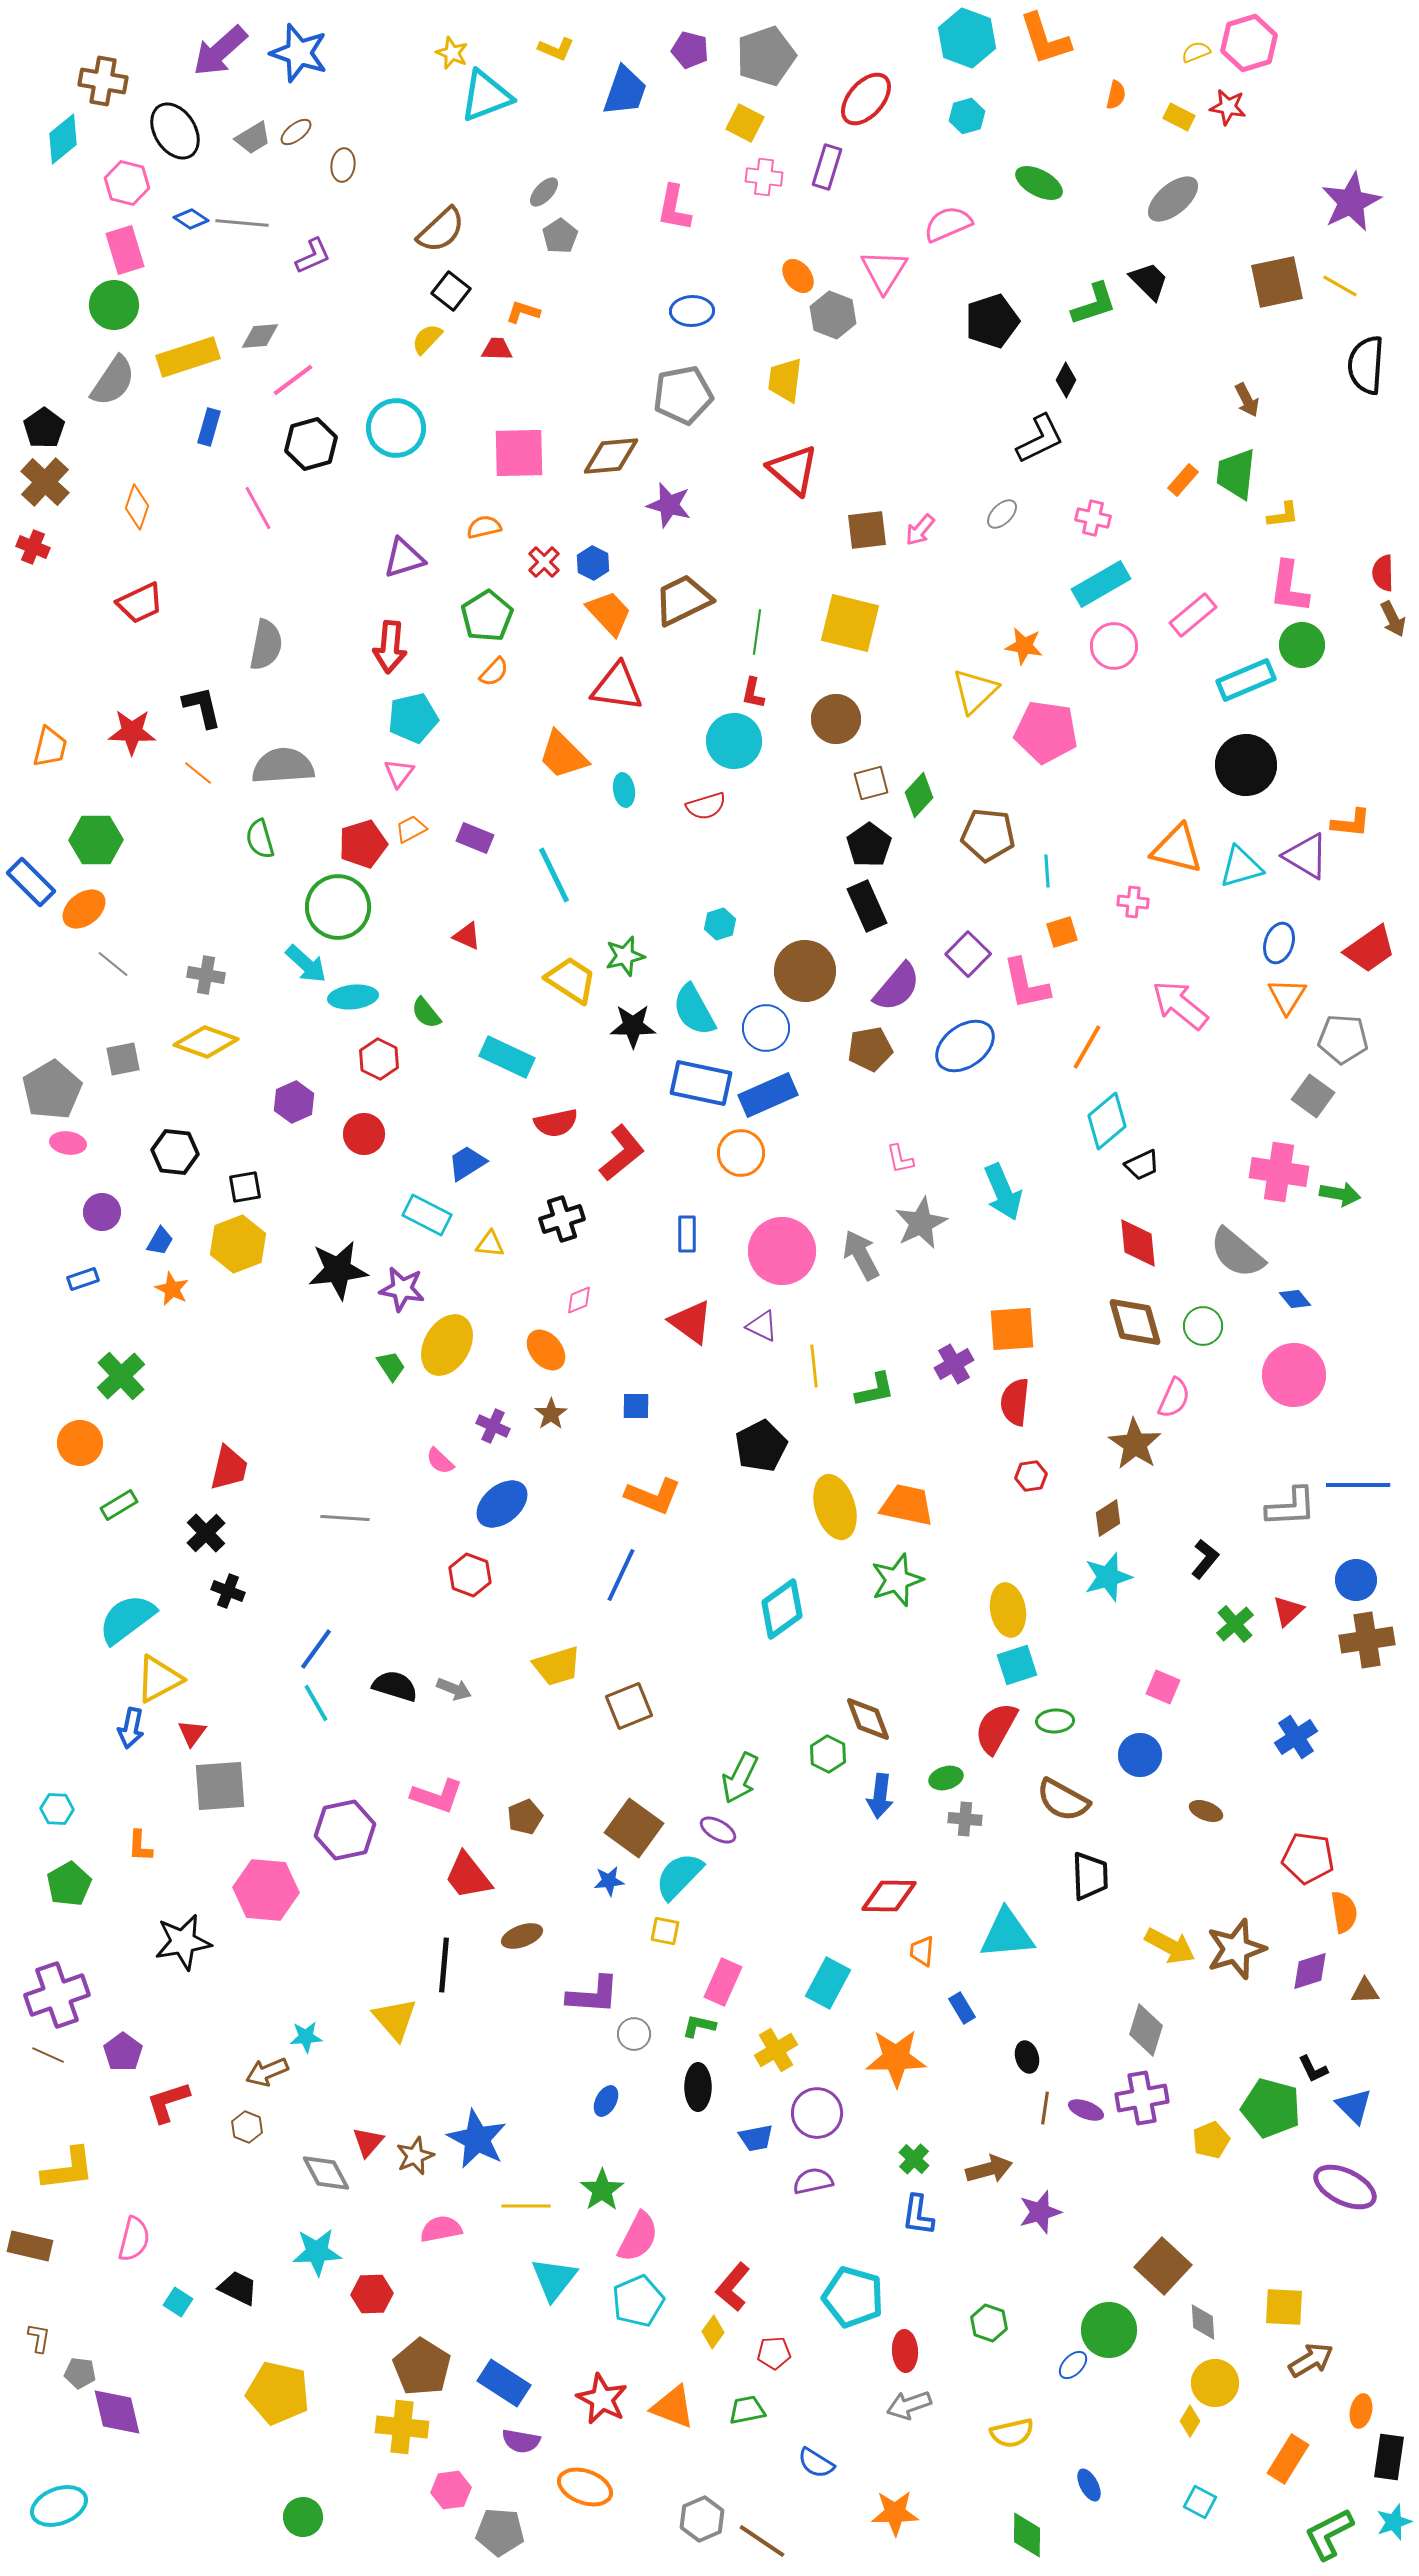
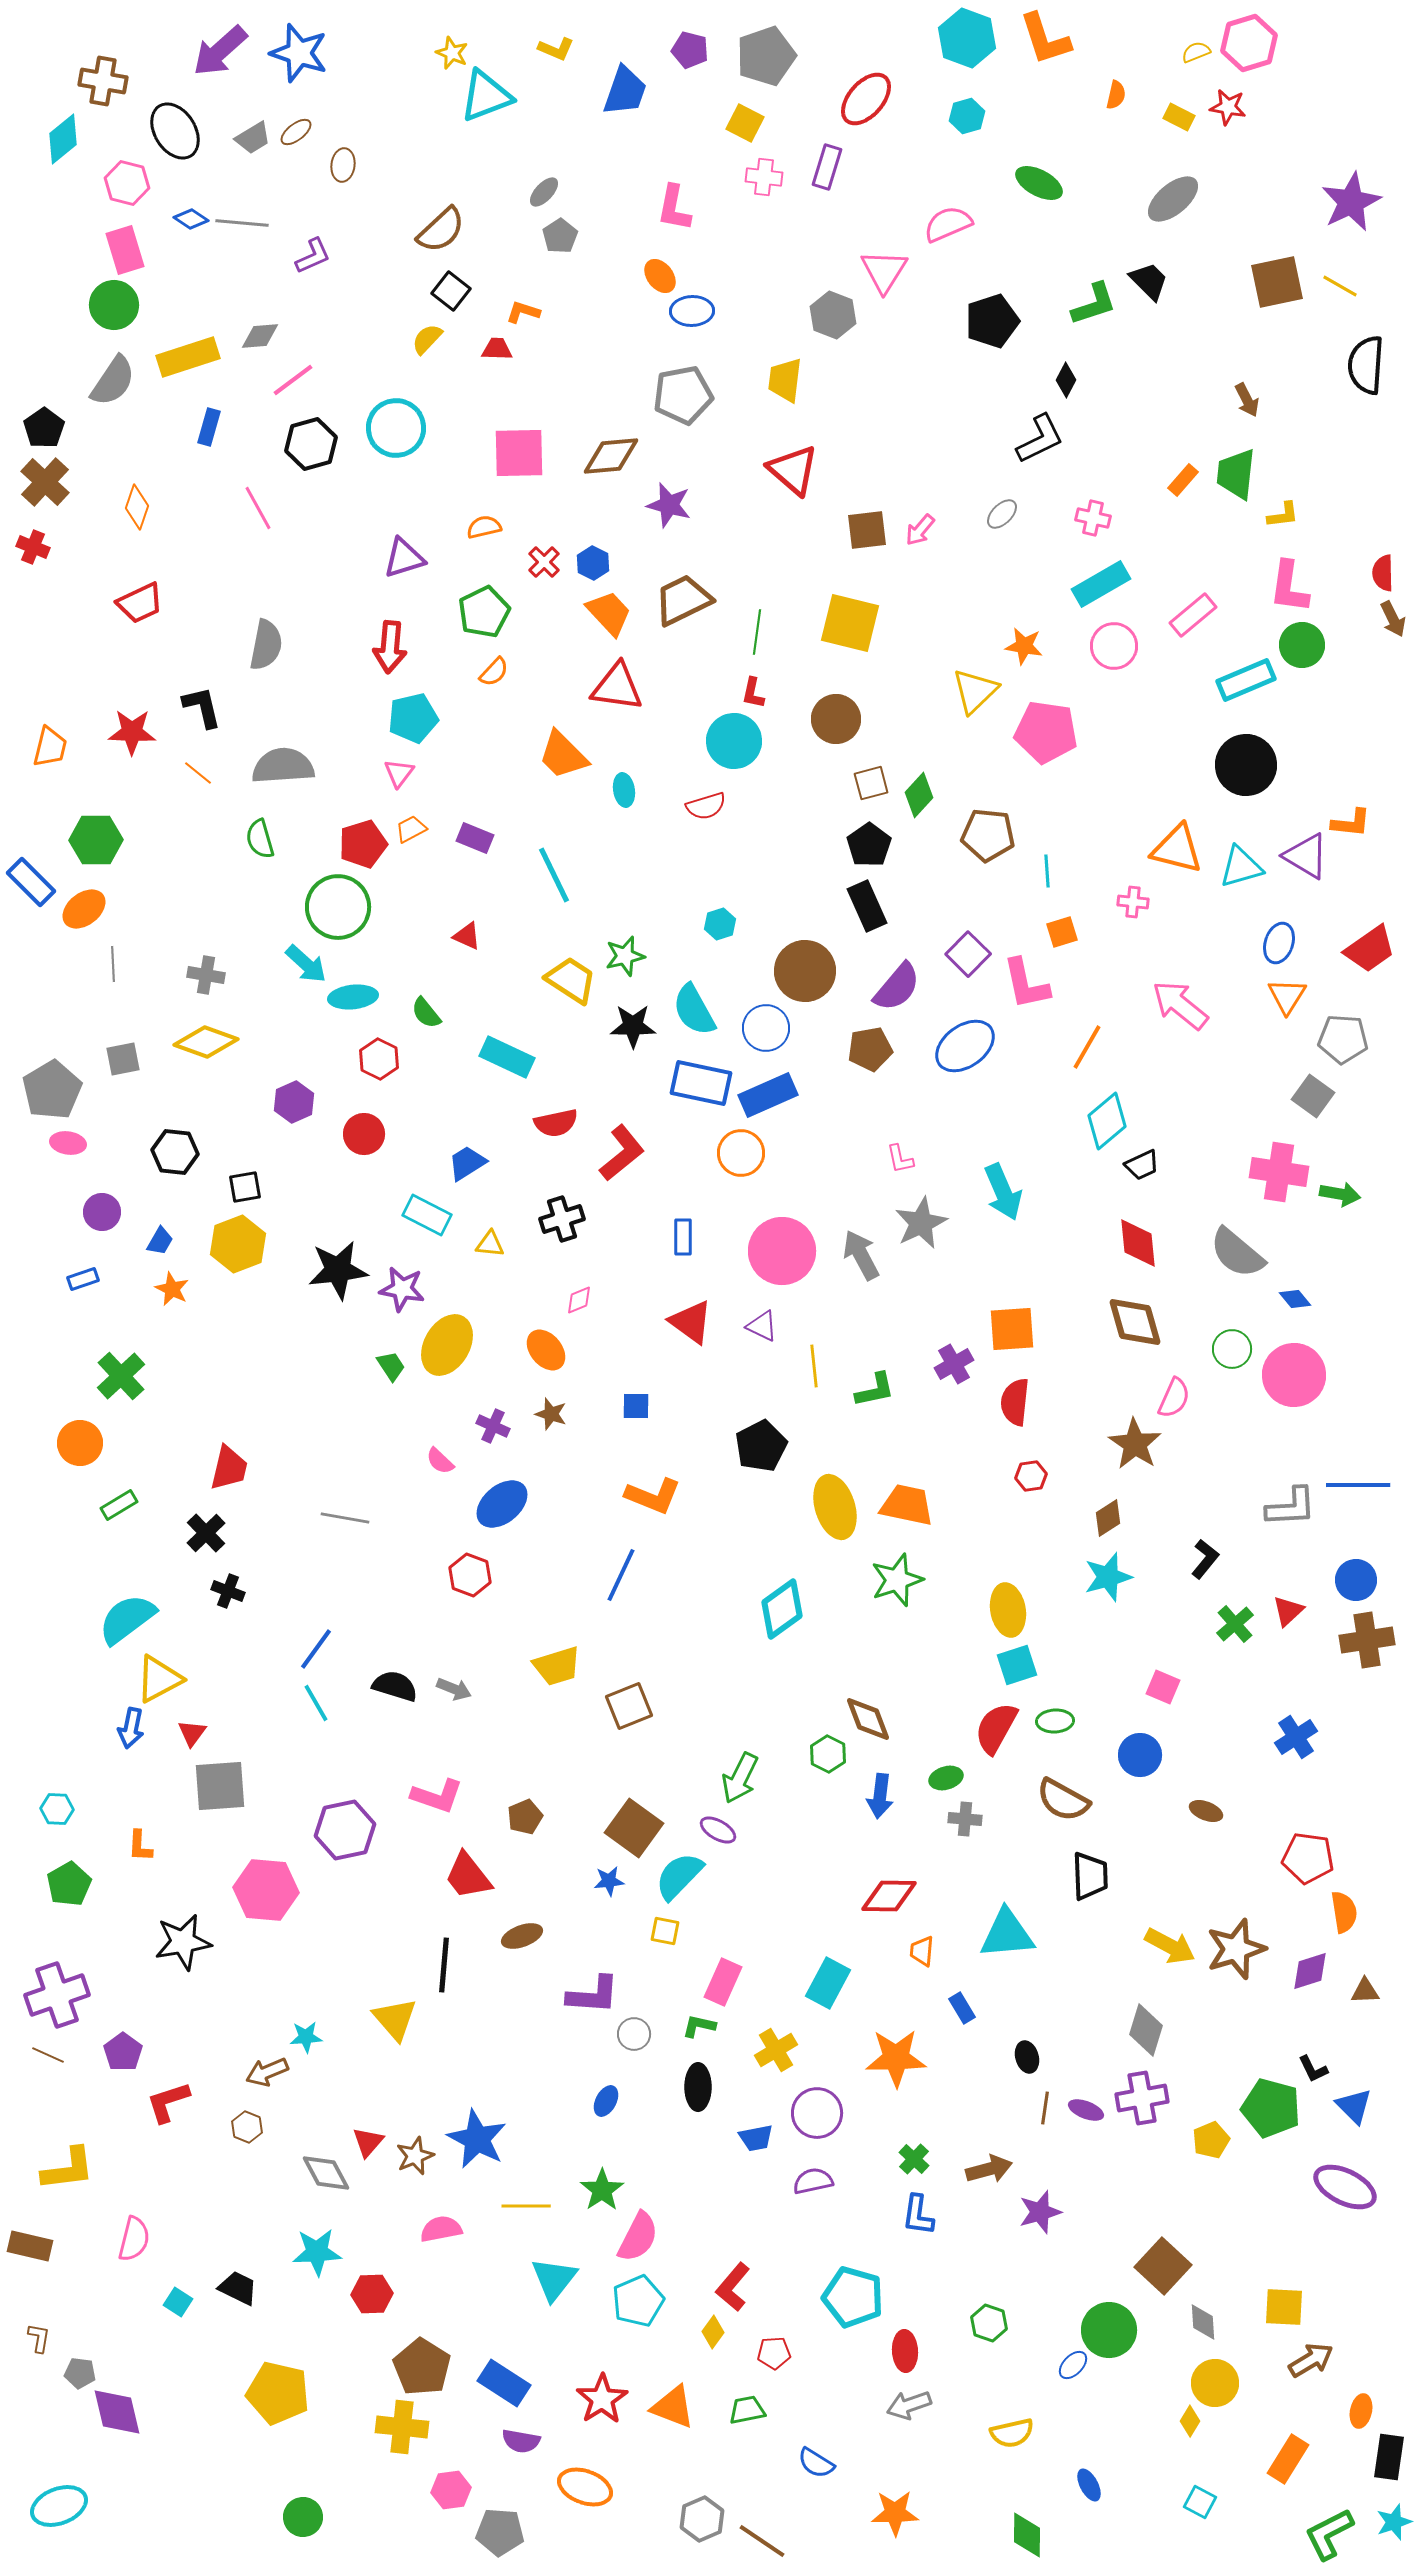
orange ellipse at (798, 276): moved 138 px left
green pentagon at (487, 616): moved 3 px left, 4 px up; rotated 6 degrees clockwise
gray line at (113, 964): rotated 48 degrees clockwise
blue rectangle at (687, 1234): moved 4 px left, 3 px down
green circle at (1203, 1326): moved 29 px right, 23 px down
brown star at (551, 1414): rotated 20 degrees counterclockwise
gray line at (345, 1518): rotated 6 degrees clockwise
red star at (602, 2399): rotated 12 degrees clockwise
